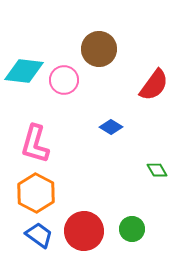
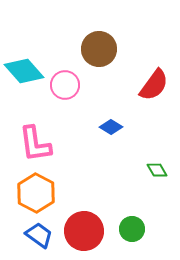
cyan diamond: rotated 42 degrees clockwise
pink circle: moved 1 px right, 5 px down
pink L-shape: rotated 24 degrees counterclockwise
